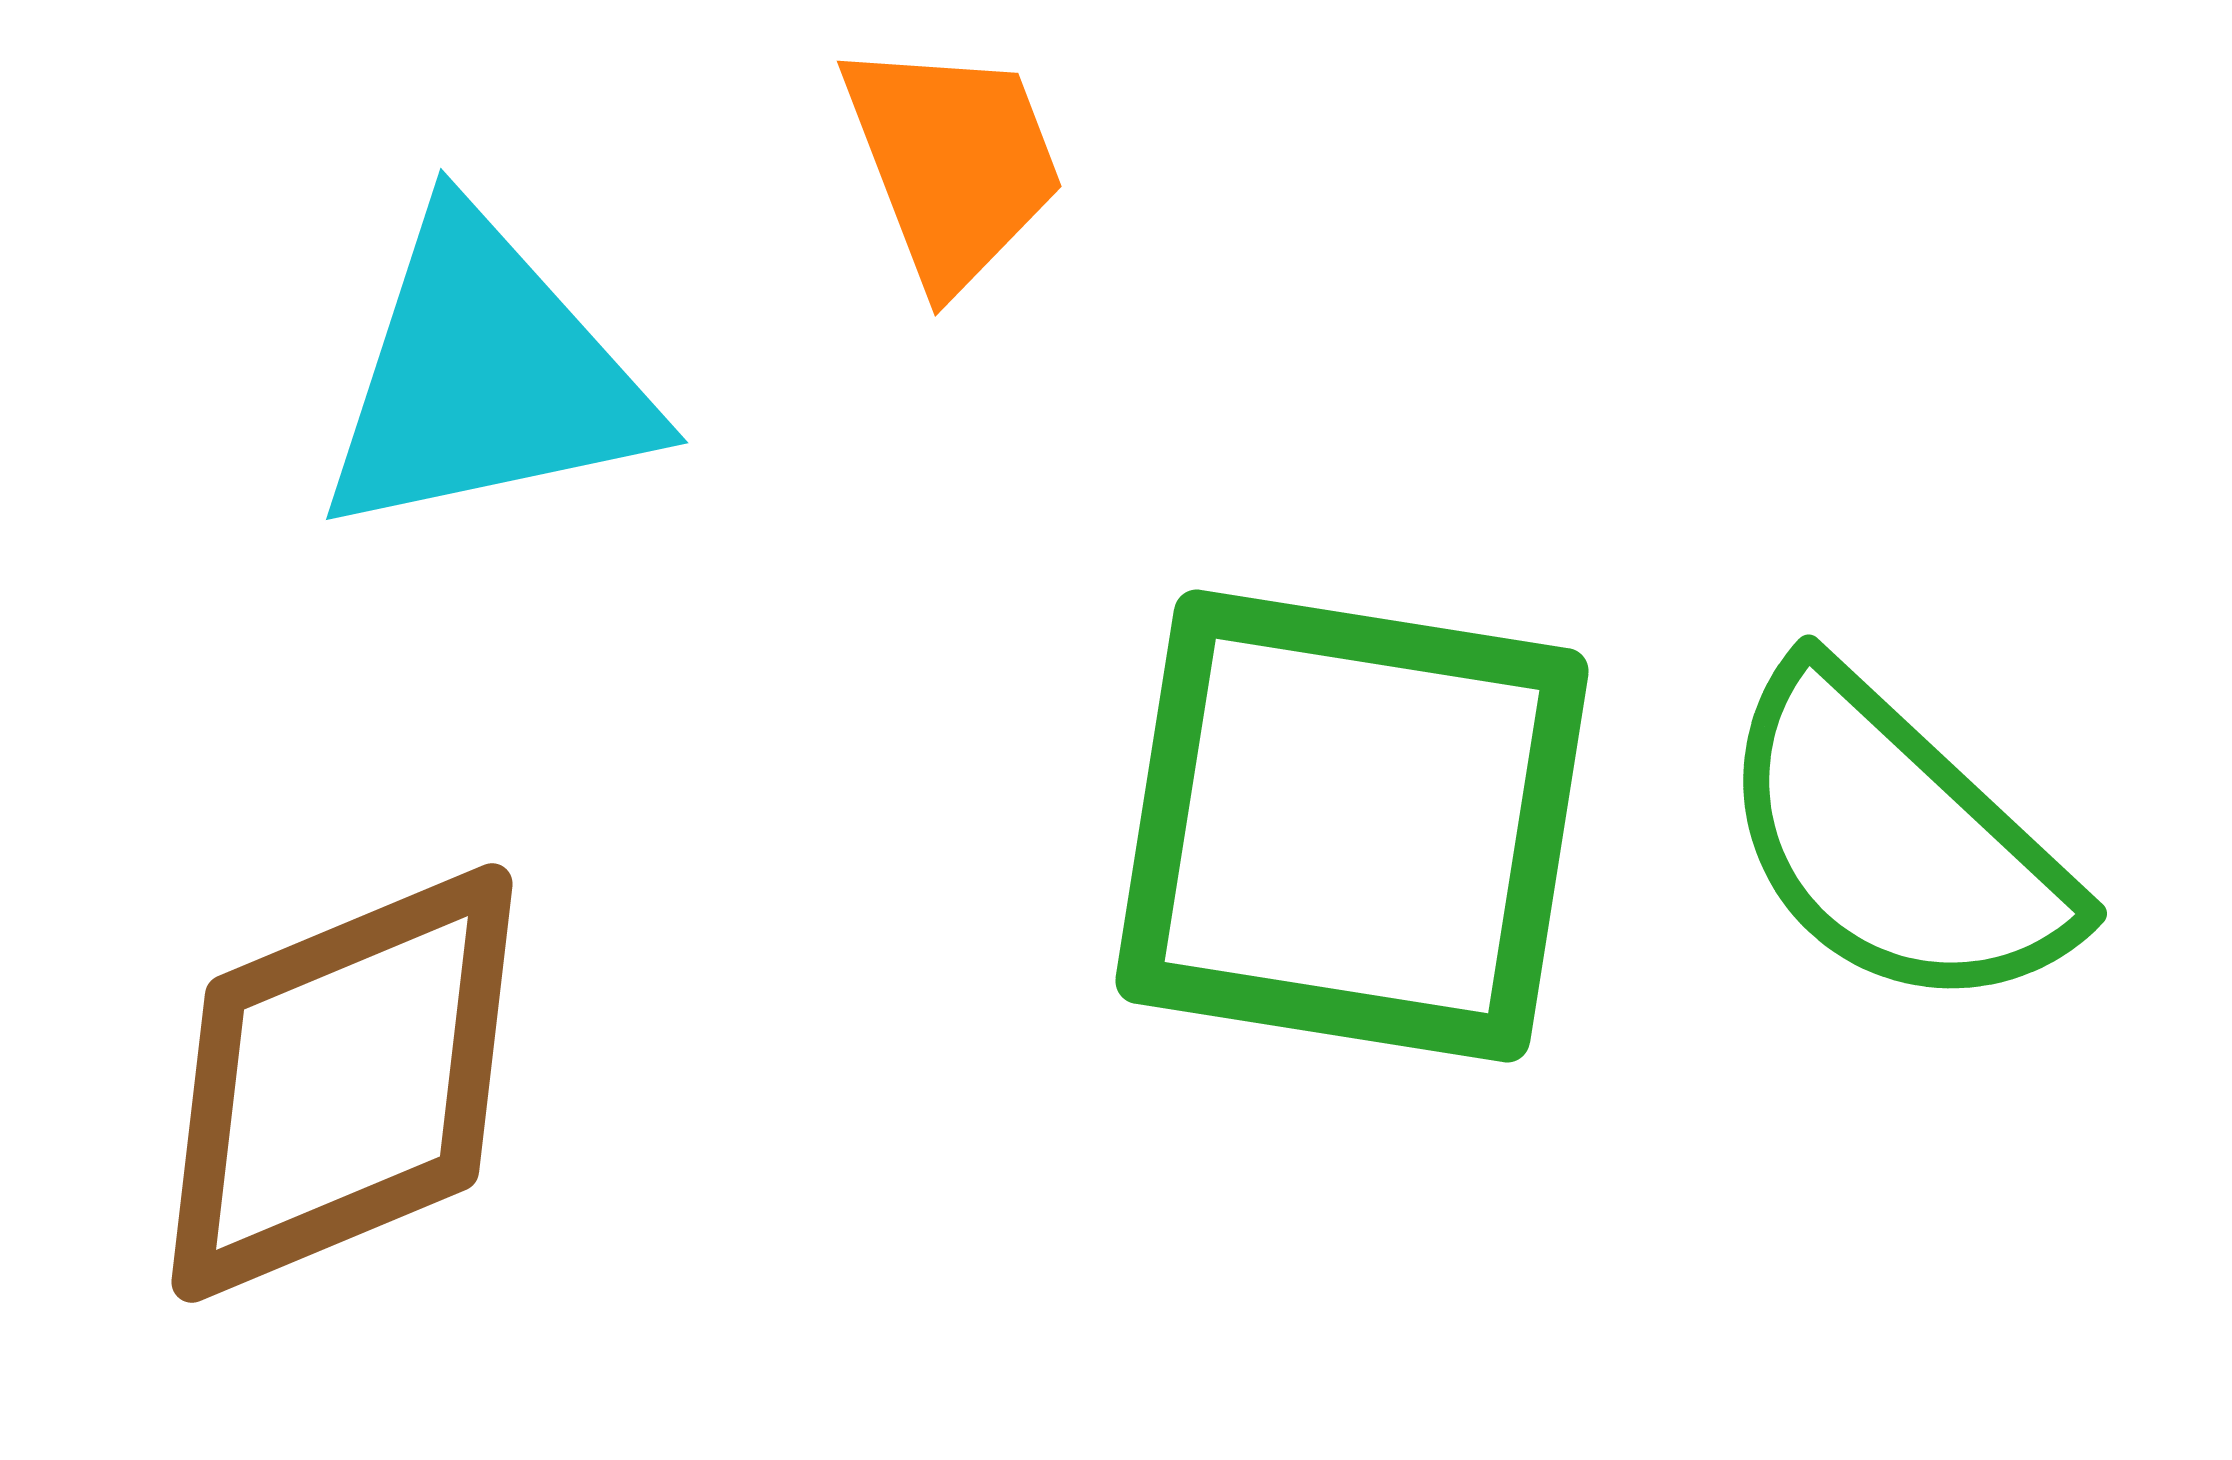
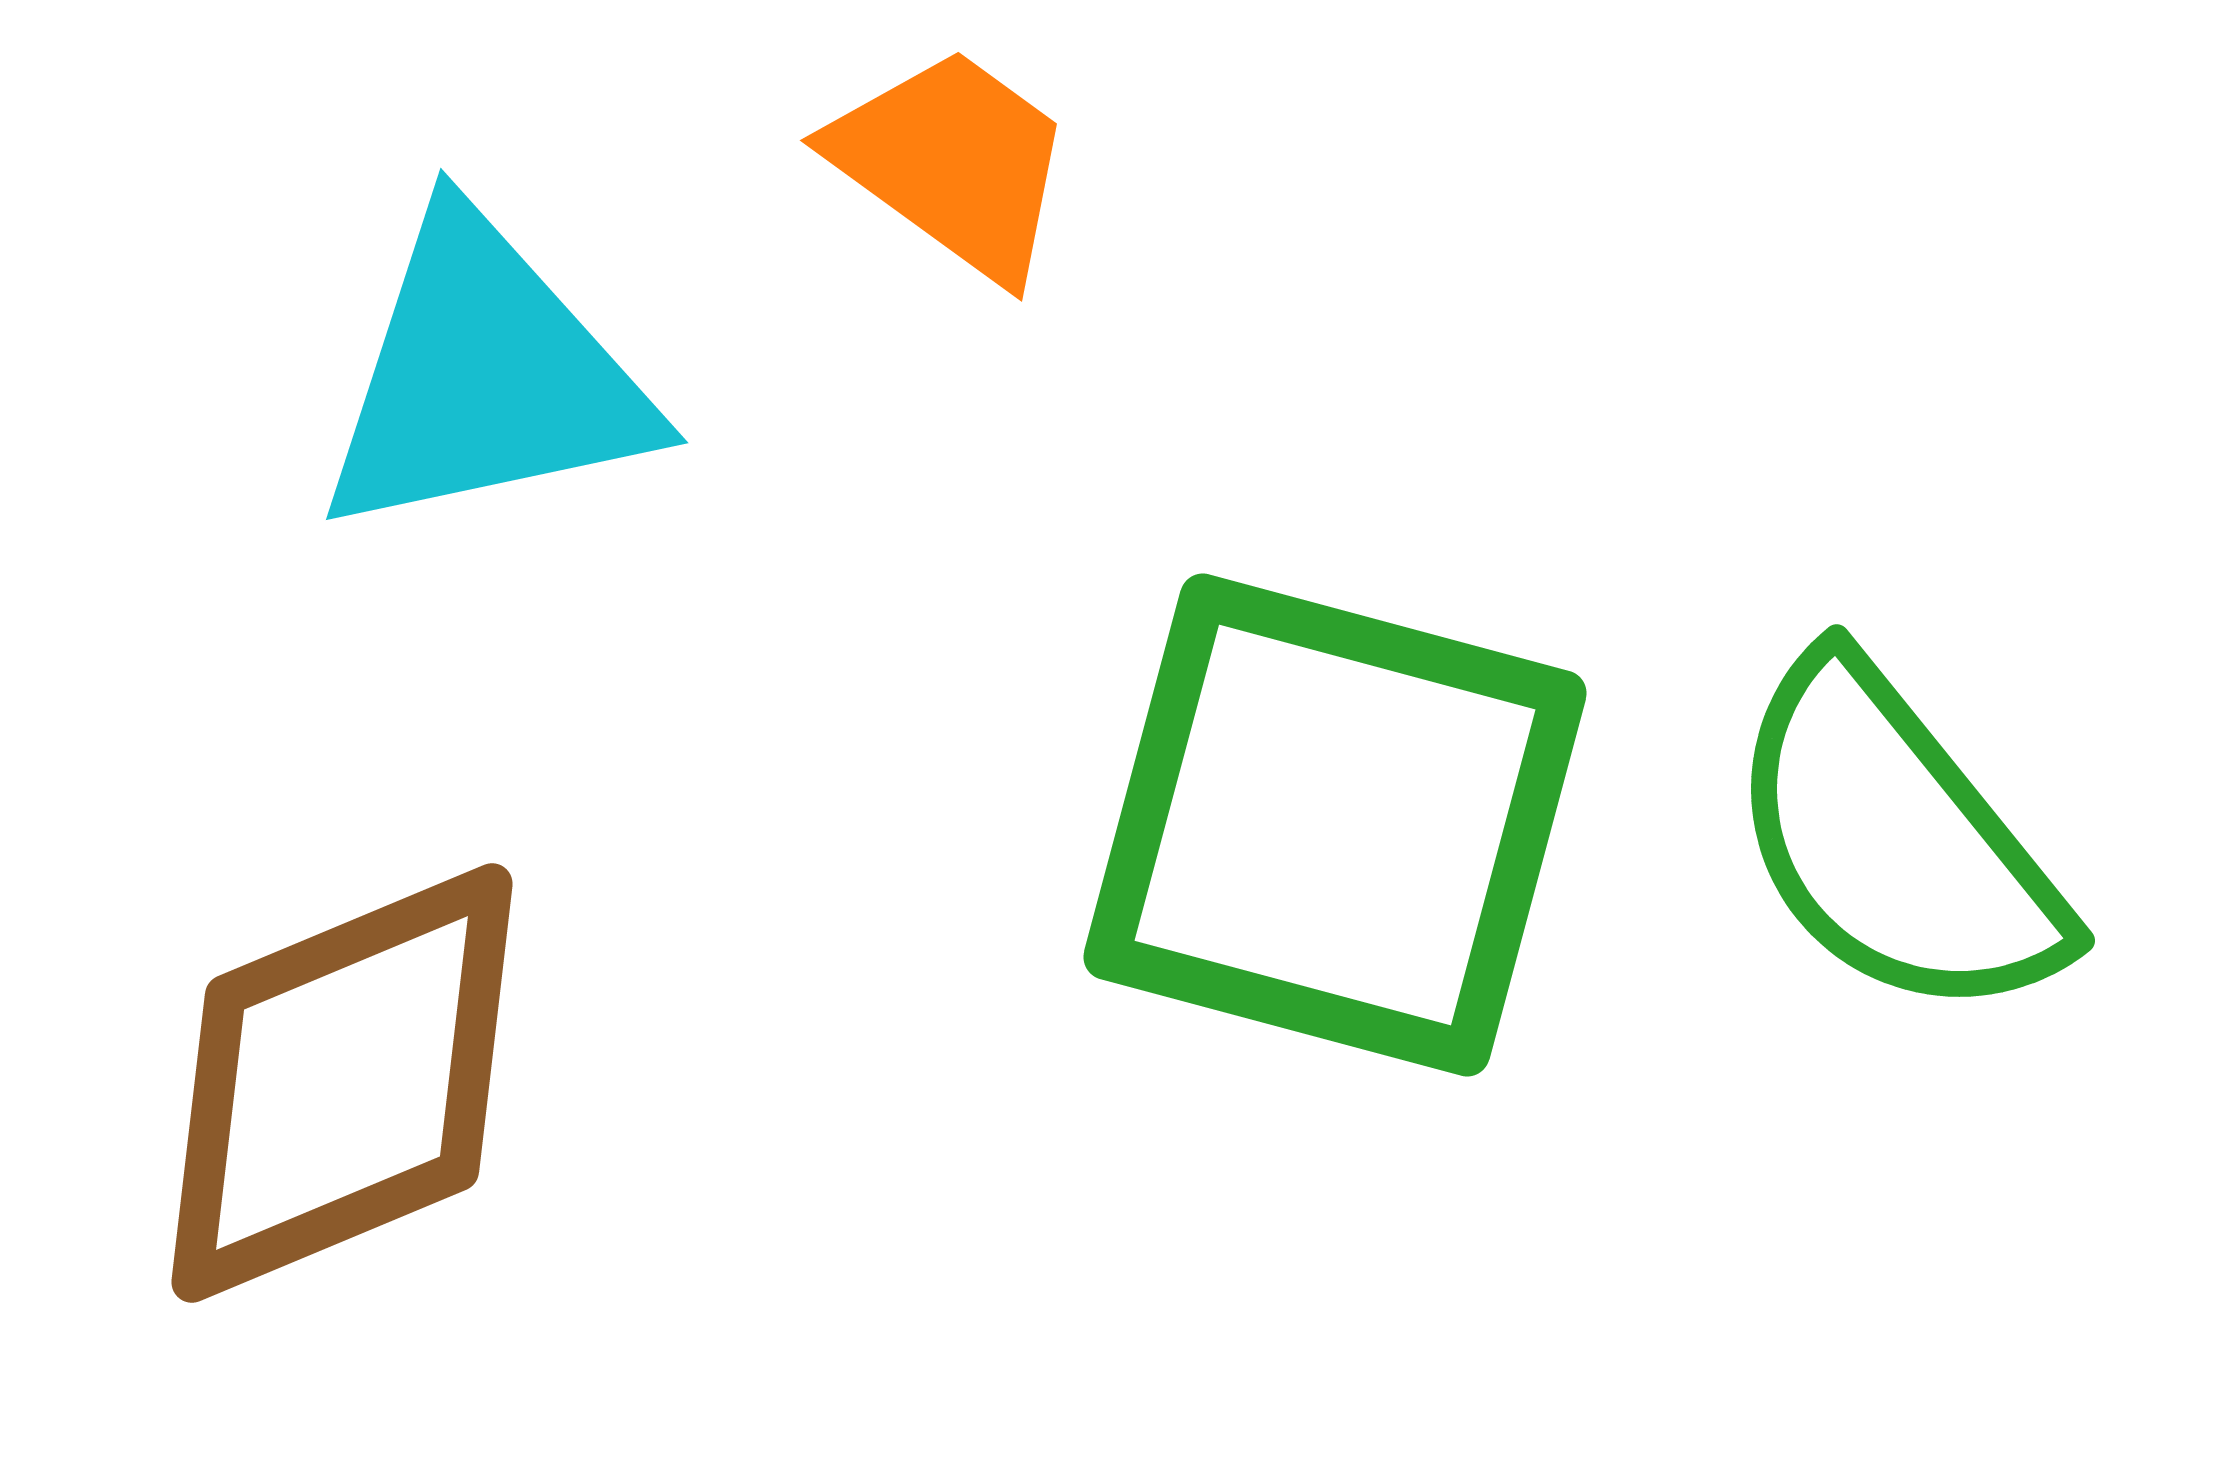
orange trapezoid: rotated 33 degrees counterclockwise
green square: moved 17 px left, 1 px up; rotated 6 degrees clockwise
green semicircle: rotated 8 degrees clockwise
